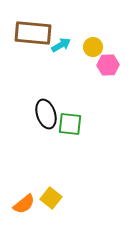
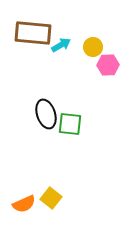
orange semicircle: rotated 15 degrees clockwise
